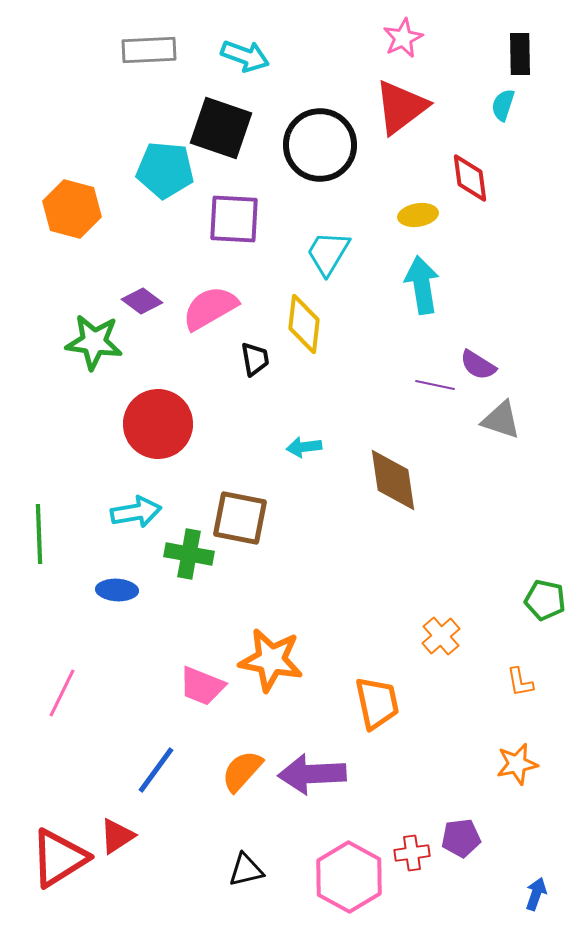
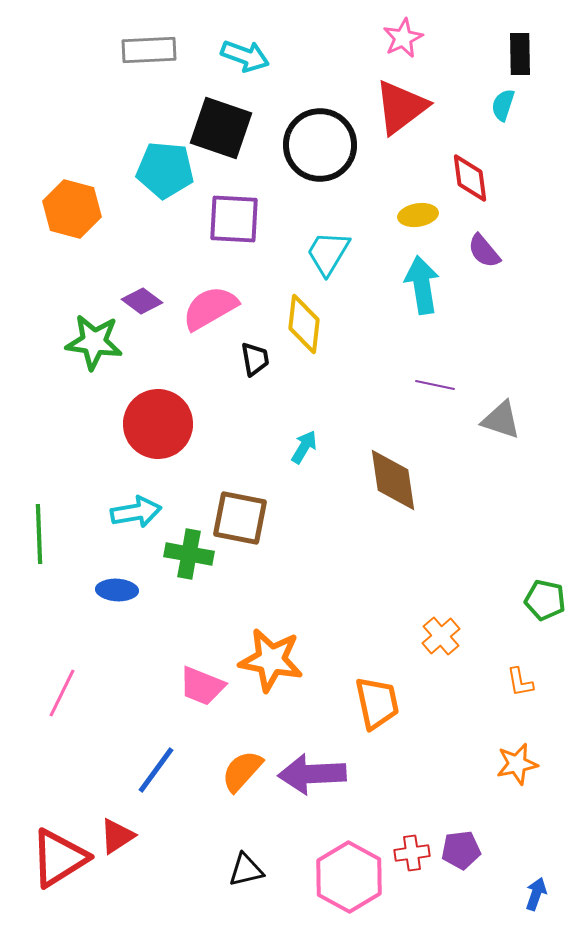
purple semicircle at (478, 365): moved 6 px right, 114 px up; rotated 18 degrees clockwise
cyan arrow at (304, 447): rotated 128 degrees clockwise
purple pentagon at (461, 838): moved 12 px down
